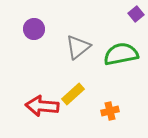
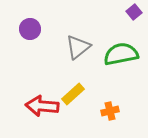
purple square: moved 2 px left, 2 px up
purple circle: moved 4 px left
